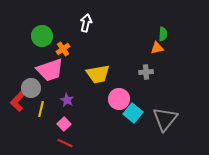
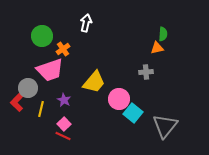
yellow trapezoid: moved 4 px left, 8 px down; rotated 40 degrees counterclockwise
gray circle: moved 3 px left
purple star: moved 3 px left
gray triangle: moved 7 px down
red line: moved 2 px left, 7 px up
